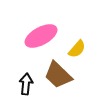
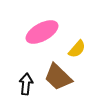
pink ellipse: moved 1 px right, 4 px up
brown trapezoid: moved 2 px down
